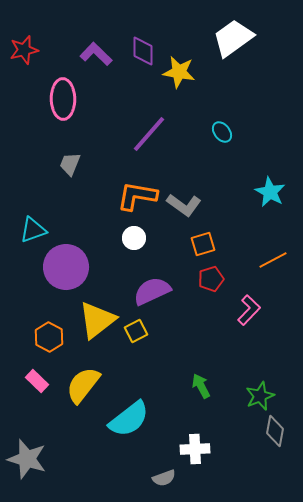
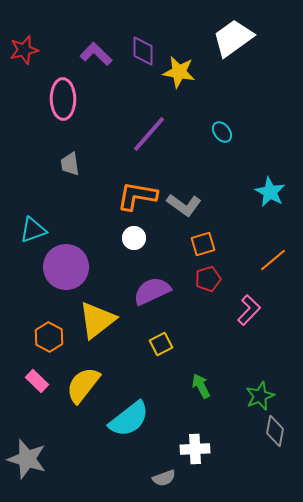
gray trapezoid: rotated 30 degrees counterclockwise
orange line: rotated 12 degrees counterclockwise
red pentagon: moved 3 px left
yellow square: moved 25 px right, 13 px down
